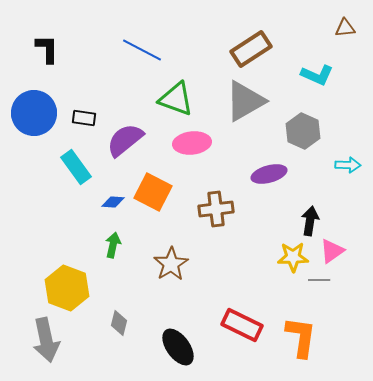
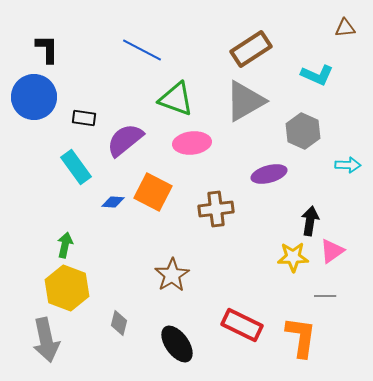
blue circle: moved 16 px up
green arrow: moved 48 px left
brown star: moved 1 px right, 11 px down
gray line: moved 6 px right, 16 px down
black ellipse: moved 1 px left, 3 px up
